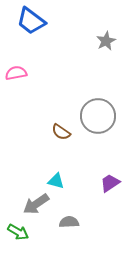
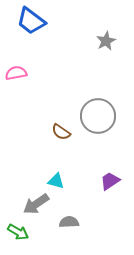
purple trapezoid: moved 2 px up
